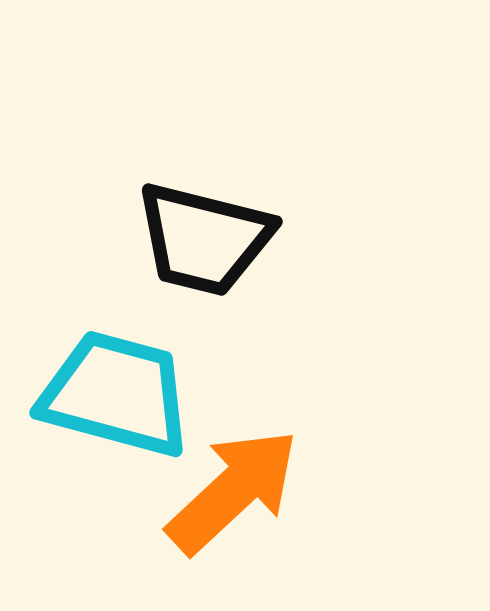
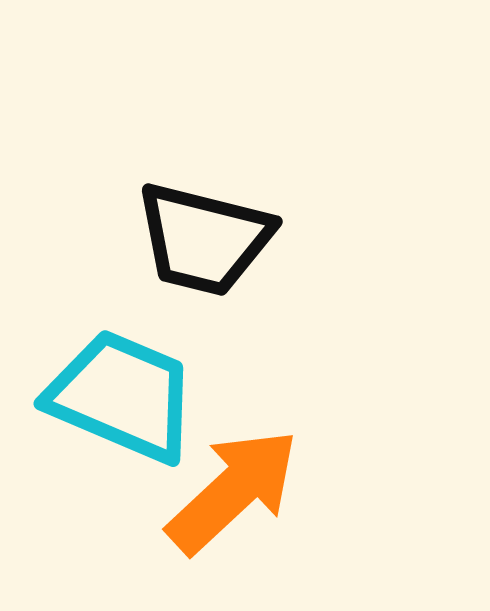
cyan trapezoid: moved 6 px right, 2 px down; rotated 8 degrees clockwise
